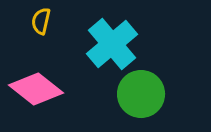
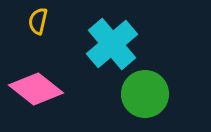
yellow semicircle: moved 3 px left
green circle: moved 4 px right
